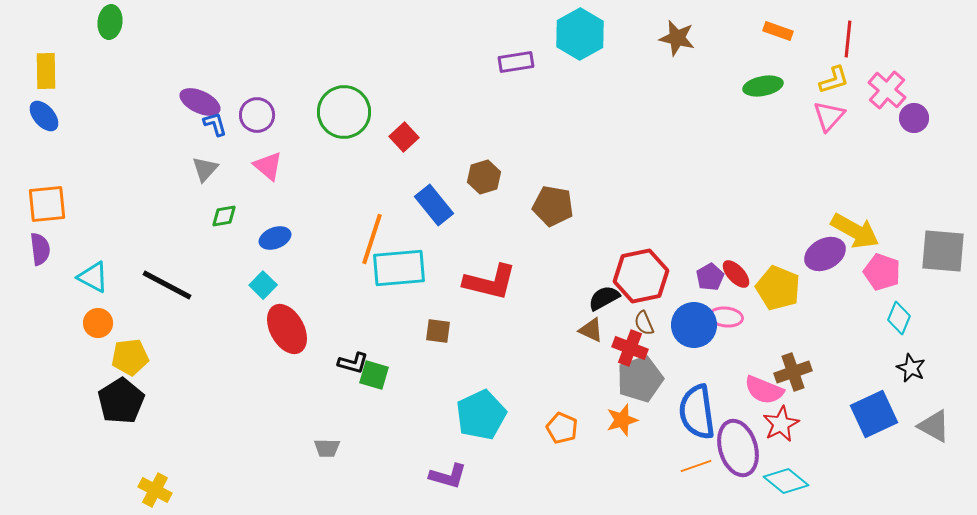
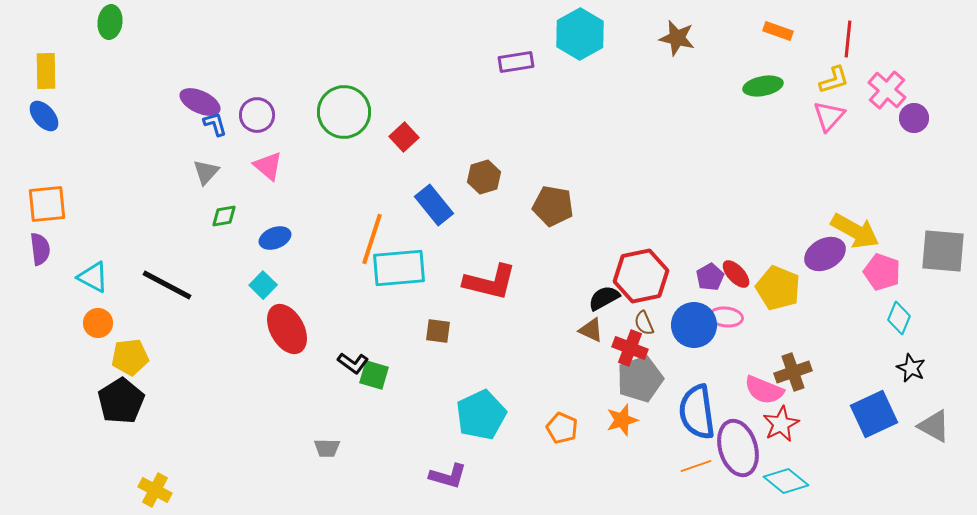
gray triangle at (205, 169): moved 1 px right, 3 px down
black L-shape at (353, 363): rotated 20 degrees clockwise
